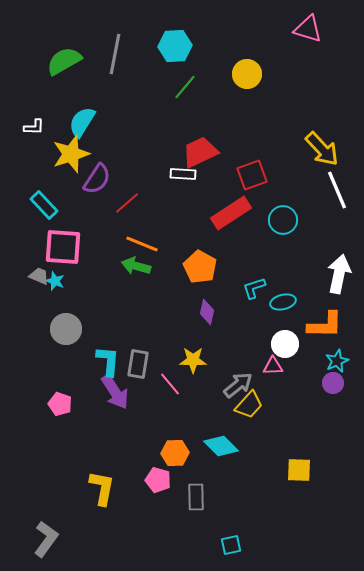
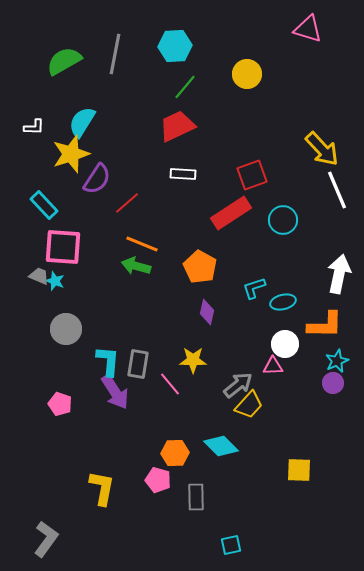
red trapezoid at (200, 152): moved 23 px left, 26 px up
